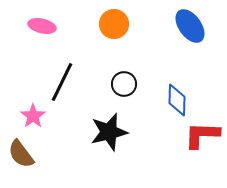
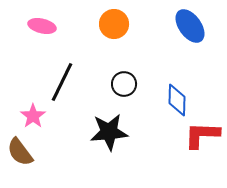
black star: rotated 9 degrees clockwise
brown semicircle: moved 1 px left, 2 px up
